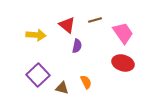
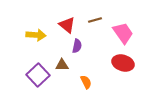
brown triangle: moved 23 px up; rotated 16 degrees counterclockwise
